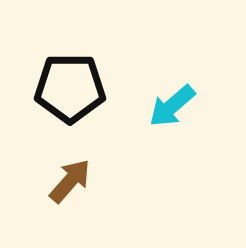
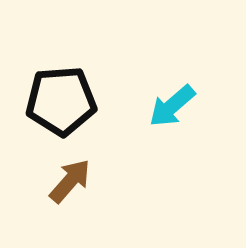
black pentagon: moved 9 px left, 13 px down; rotated 4 degrees counterclockwise
